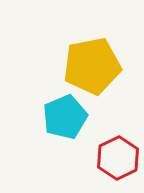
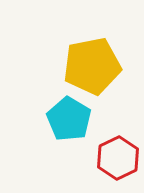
cyan pentagon: moved 4 px right, 2 px down; rotated 18 degrees counterclockwise
